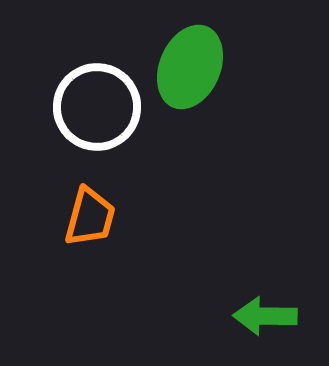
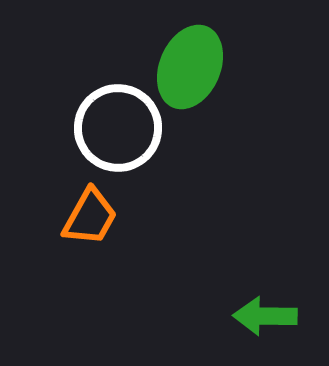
white circle: moved 21 px right, 21 px down
orange trapezoid: rotated 14 degrees clockwise
